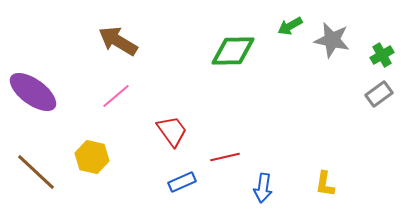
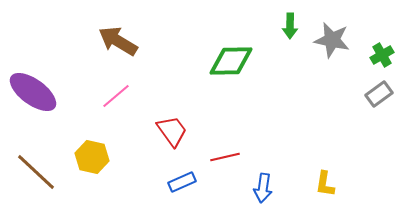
green arrow: rotated 60 degrees counterclockwise
green diamond: moved 2 px left, 10 px down
